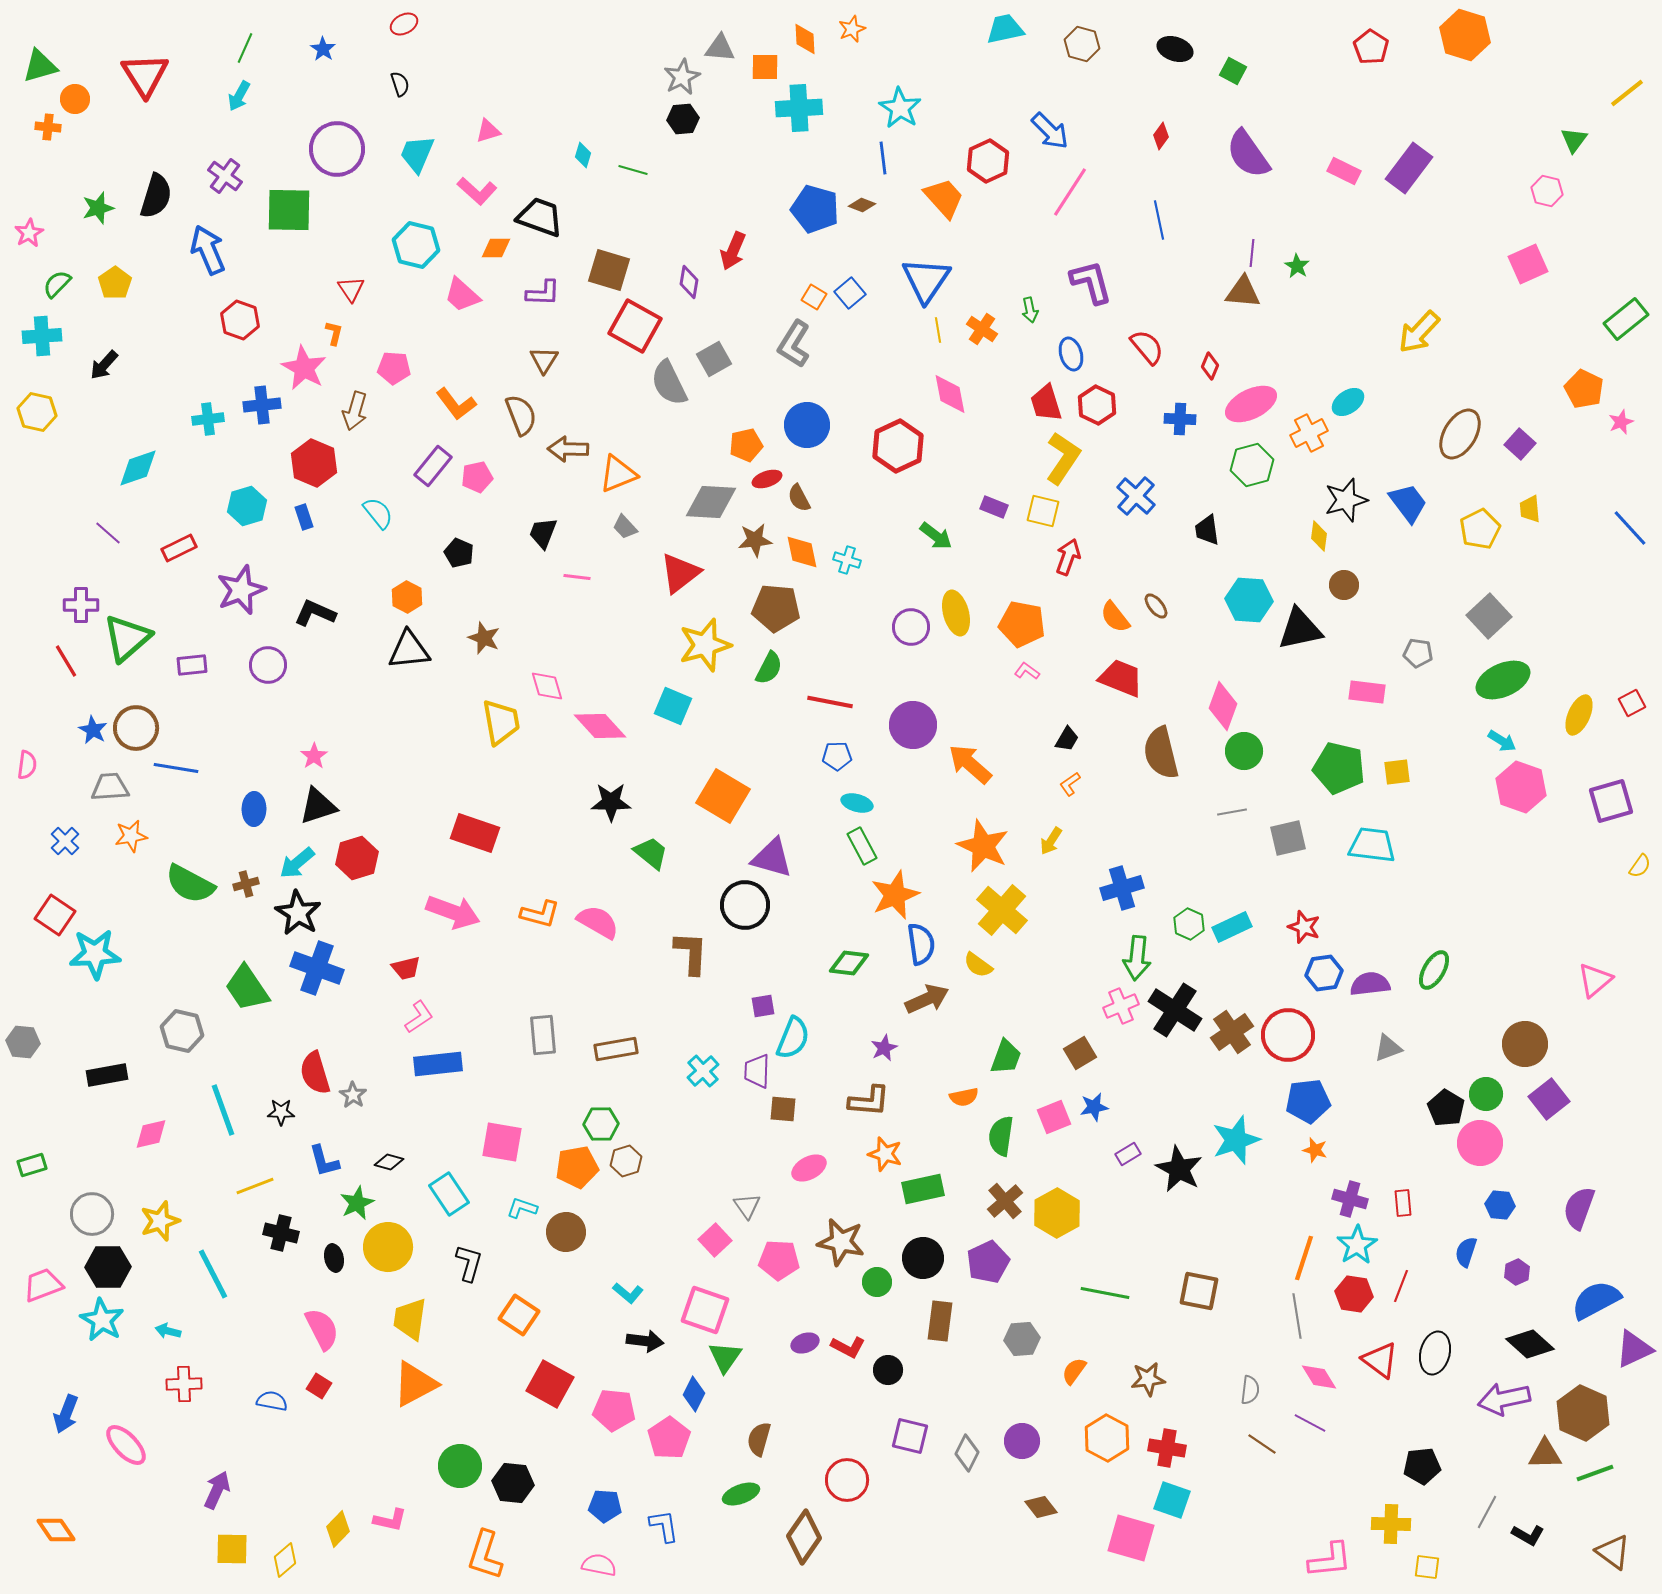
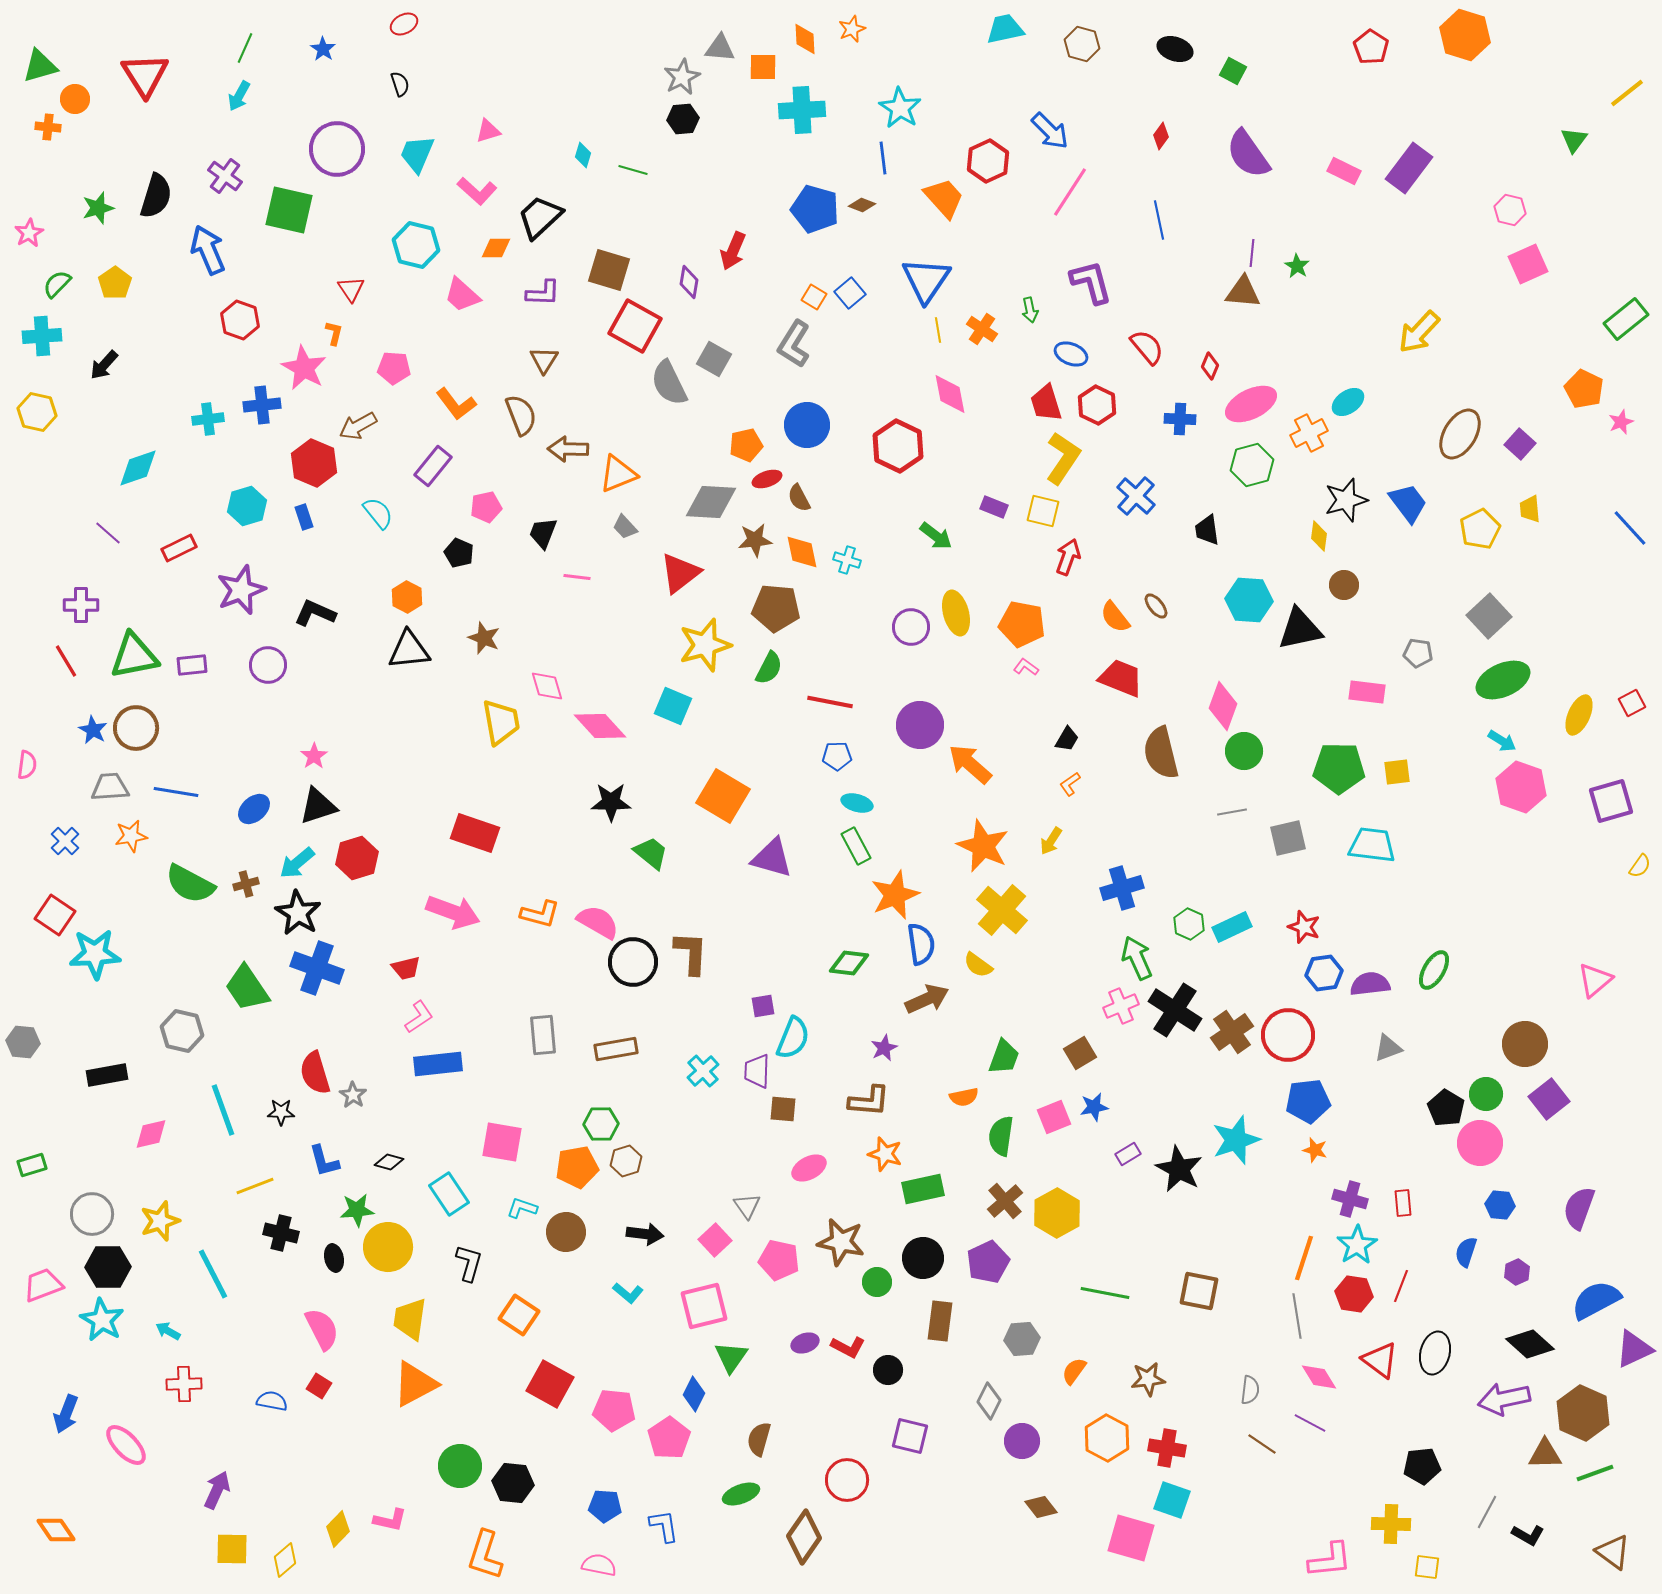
orange square at (765, 67): moved 2 px left
cyan cross at (799, 108): moved 3 px right, 2 px down
pink hexagon at (1547, 191): moved 37 px left, 19 px down
green square at (289, 210): rotated 12 degrees clockwise
black trapezoid at (540, 217): rotated 63 degrees counterclockwise
blue ellipse at (1071, 354): rotated 52 degrees counterclockwise
gray square at (714, 359): rotated 32 degrees counterclockwise
brown arrow at (355, 411): moved 3 px right, 15 px down; rotated 45 degrees clockwise
red hexagon at (898, 446): rotated 9 degrees counterclockwise
pink pentagon at (477, 477): moved 9 px right, 30 px down
green triangle at (127, 638): moved 7 px right, 18 px down; rotated 30 degrees clockwise
pink L-shape at (1027, 671): moved 1 px left, 4 px up
purple circle at (913, 725): moved 7 px right
blue line at (176, 768): moved 24 px down
green pentagon at (1339, 768): rotated 12 degrees counterclockwise
blue ellipse at (254, 809): rotated 48 degrees clockwise
green rectangle at (862, 846): moved 6 px left
black circle at (745, 905): moved 112 px left, 57 px down
green arrow at (1137, 958): rotated 150 degrees clockwise
green trapezoid at (1006, 1057): moved 2 px left
green star at (357, 1203): moved 7 px down; rotated 20 degrees clockwise
pink pentagon at (779, 1260): rotated 9 degrees clockwise
pink square at (705, 1310): moved 1 px left, 4 px up; rotated 33 degrees counterclockwise
cyan arrow at (168, 1331): rotated 15 degrees clockwise
black arrow at (645, 1341): moved 107 px up
green triangle at (725, 1357): moved 6 px right
gray diamond at (967, 1453): moved 22 px right, 52 px up
